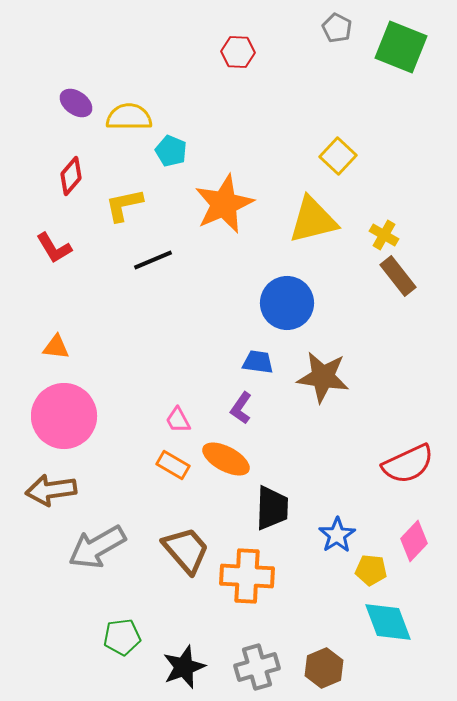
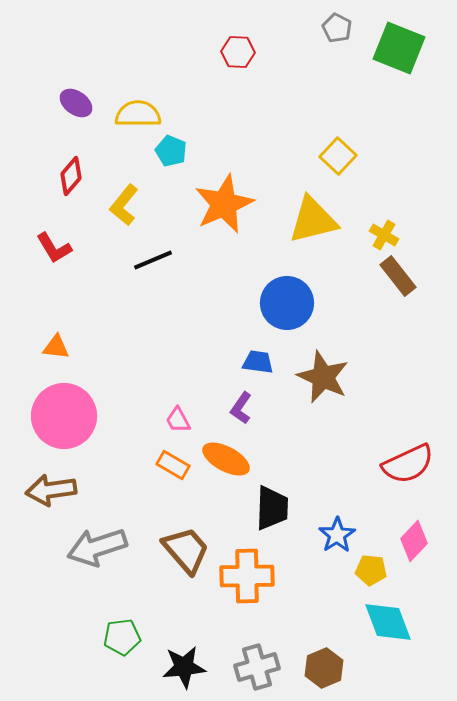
green square: moved 2 px left, 1 px down
yellow semicircle: moved 9 px right, 3 px up
yellow L-shape: rotated 39 degrees counterclockwise
brown star: rotated 16 degrees clockwise
gray arrow: rotated 12 degrees clockwise
orange cross: rotated 4 degrees counterclockwise
black star: rotated 15 degrees clockwise
